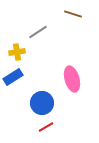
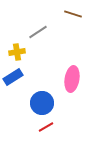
pink ellipse: rotated 25 degrees clockwise
